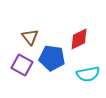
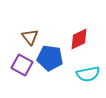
blue pentagon: moved 2 px left
